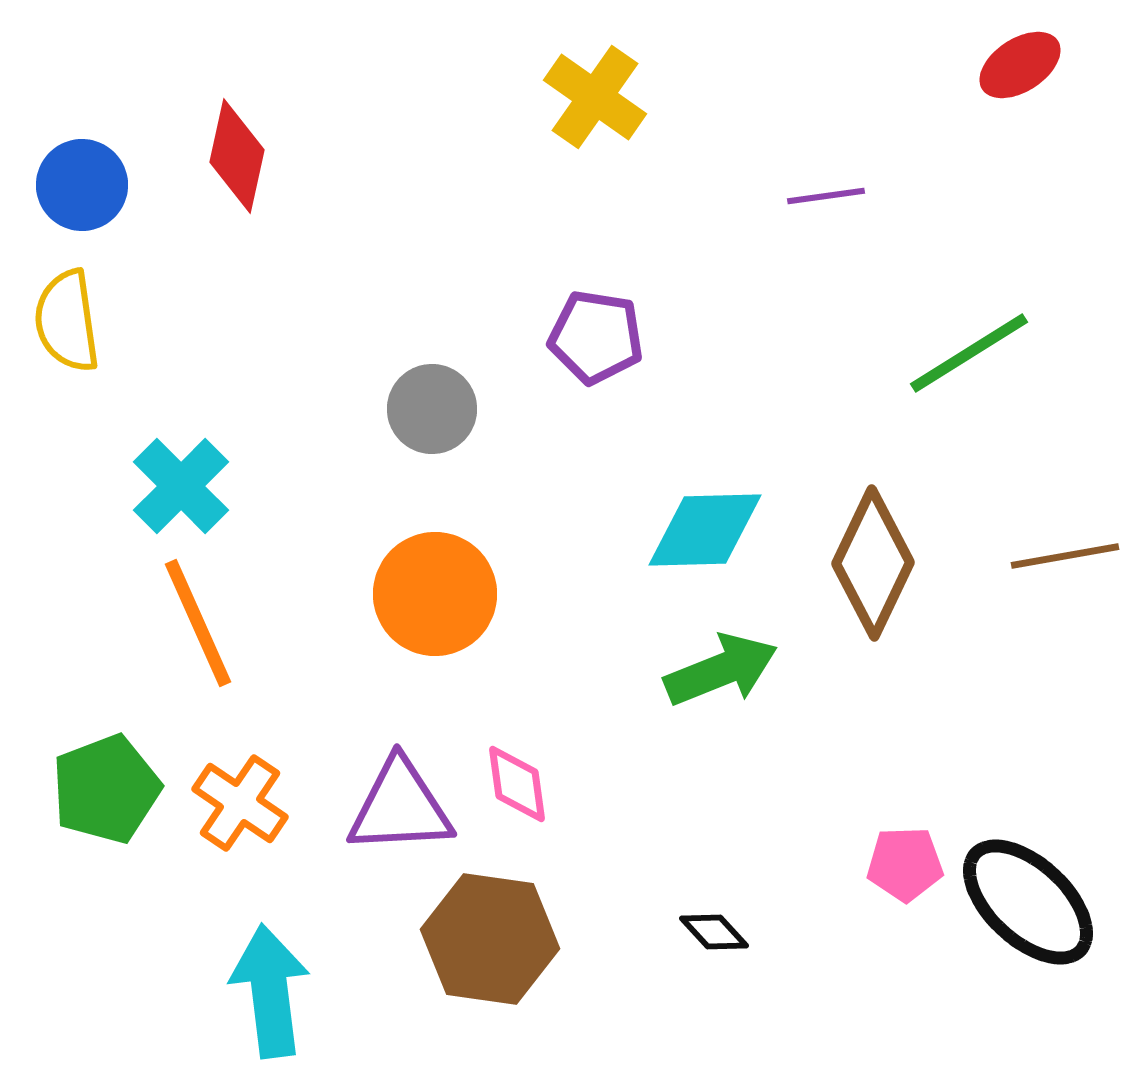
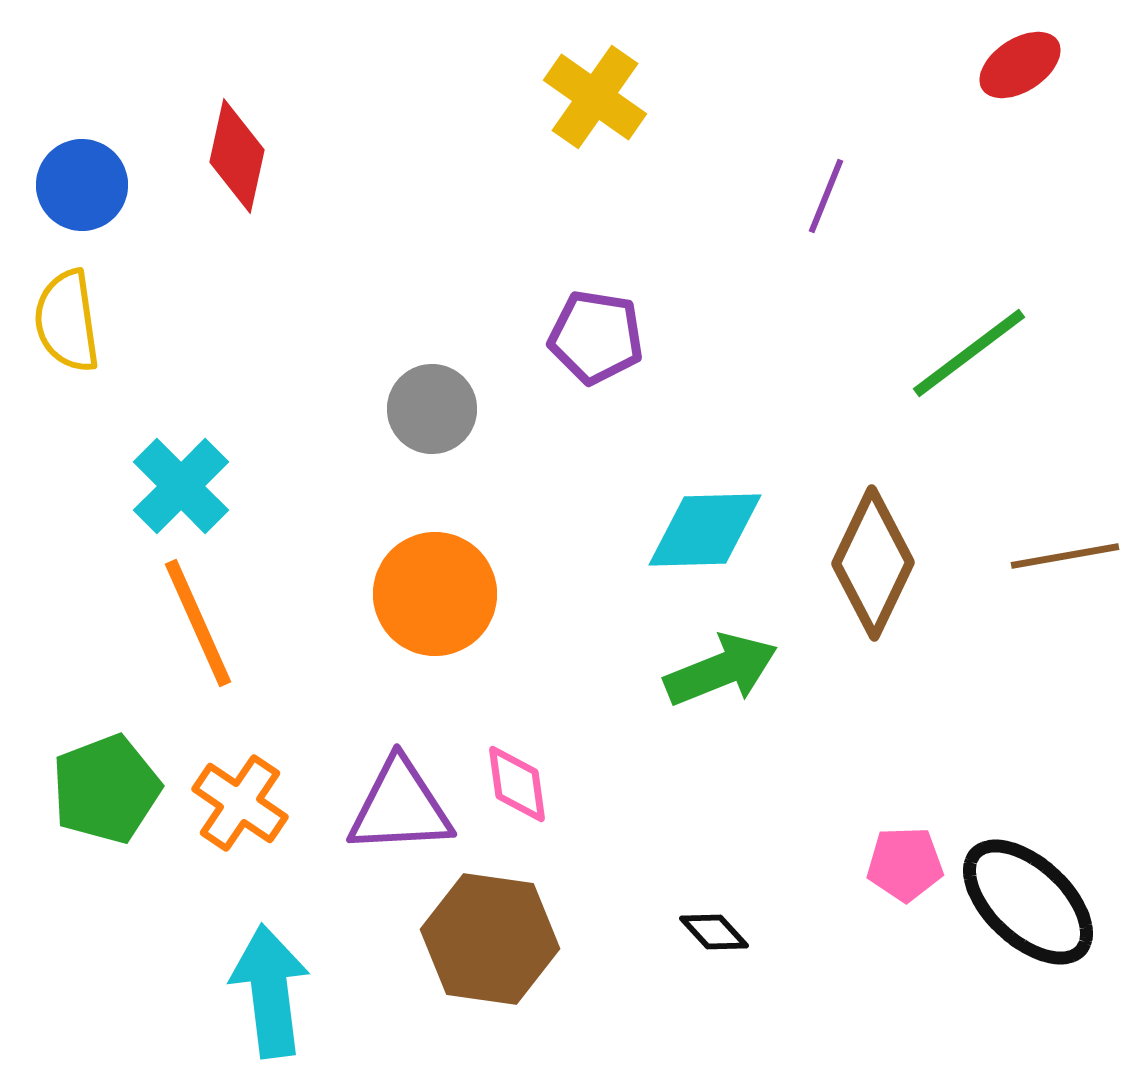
purple line: rotated 60 degrees counterclockwise
green line: rotated 5 degrees counterclockwise
